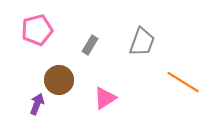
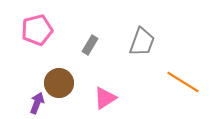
brown circle: moved 3 px down
purple arrow: moved 1 px up
